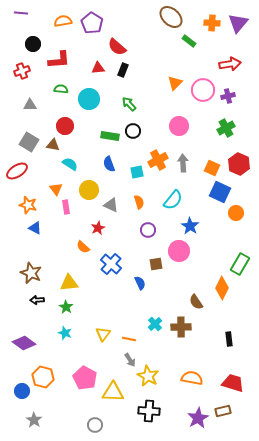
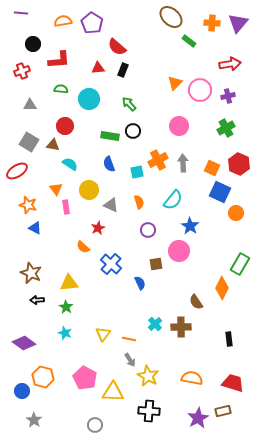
pink circle at (203, 90): moved 3 px left
